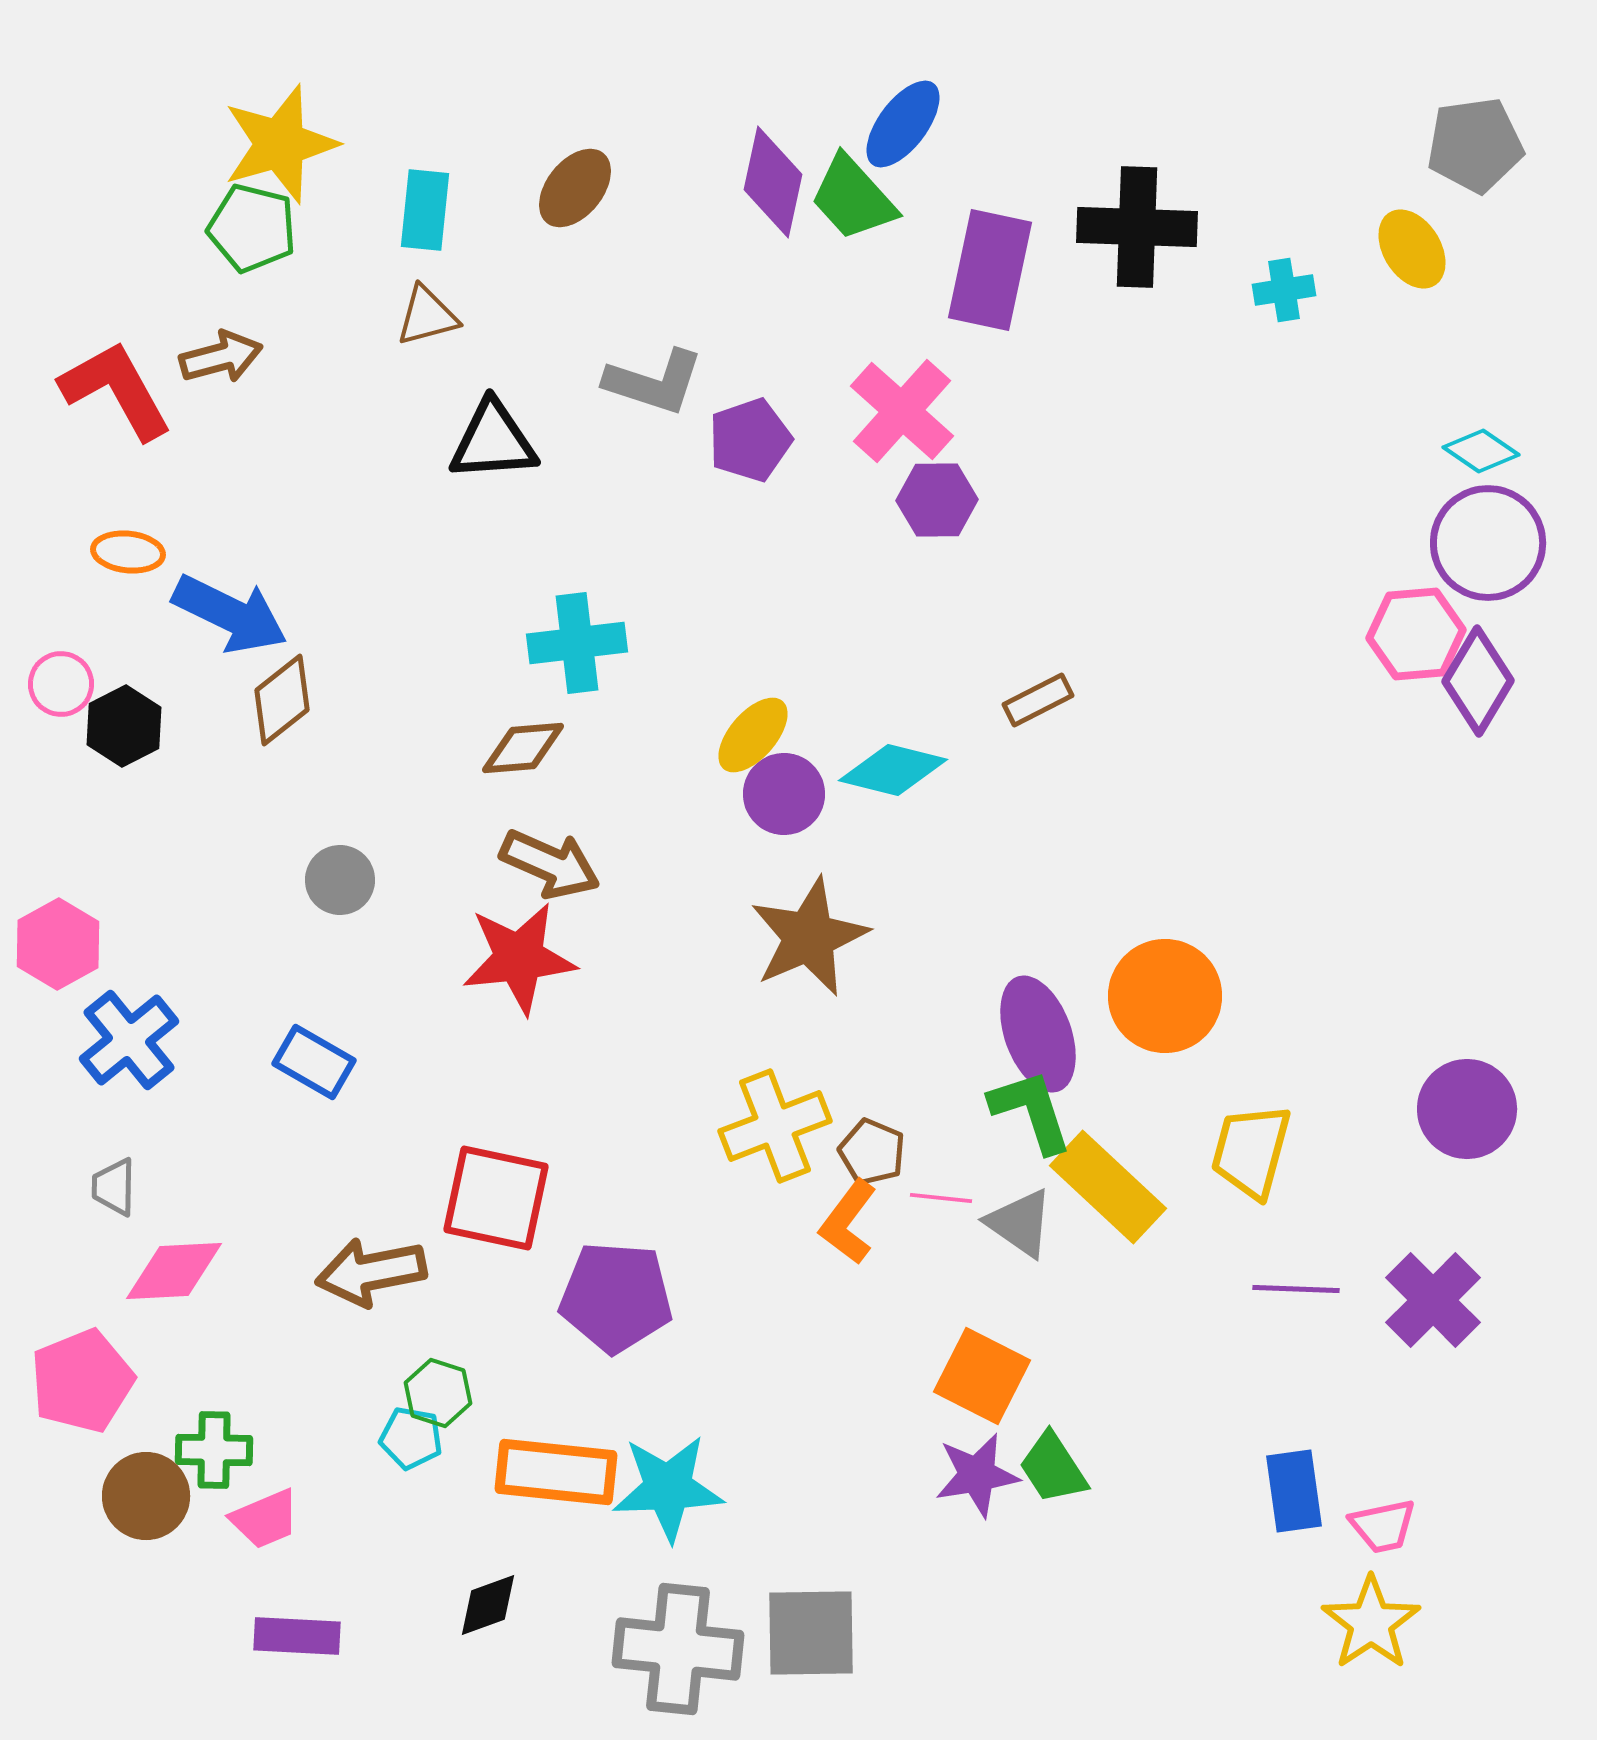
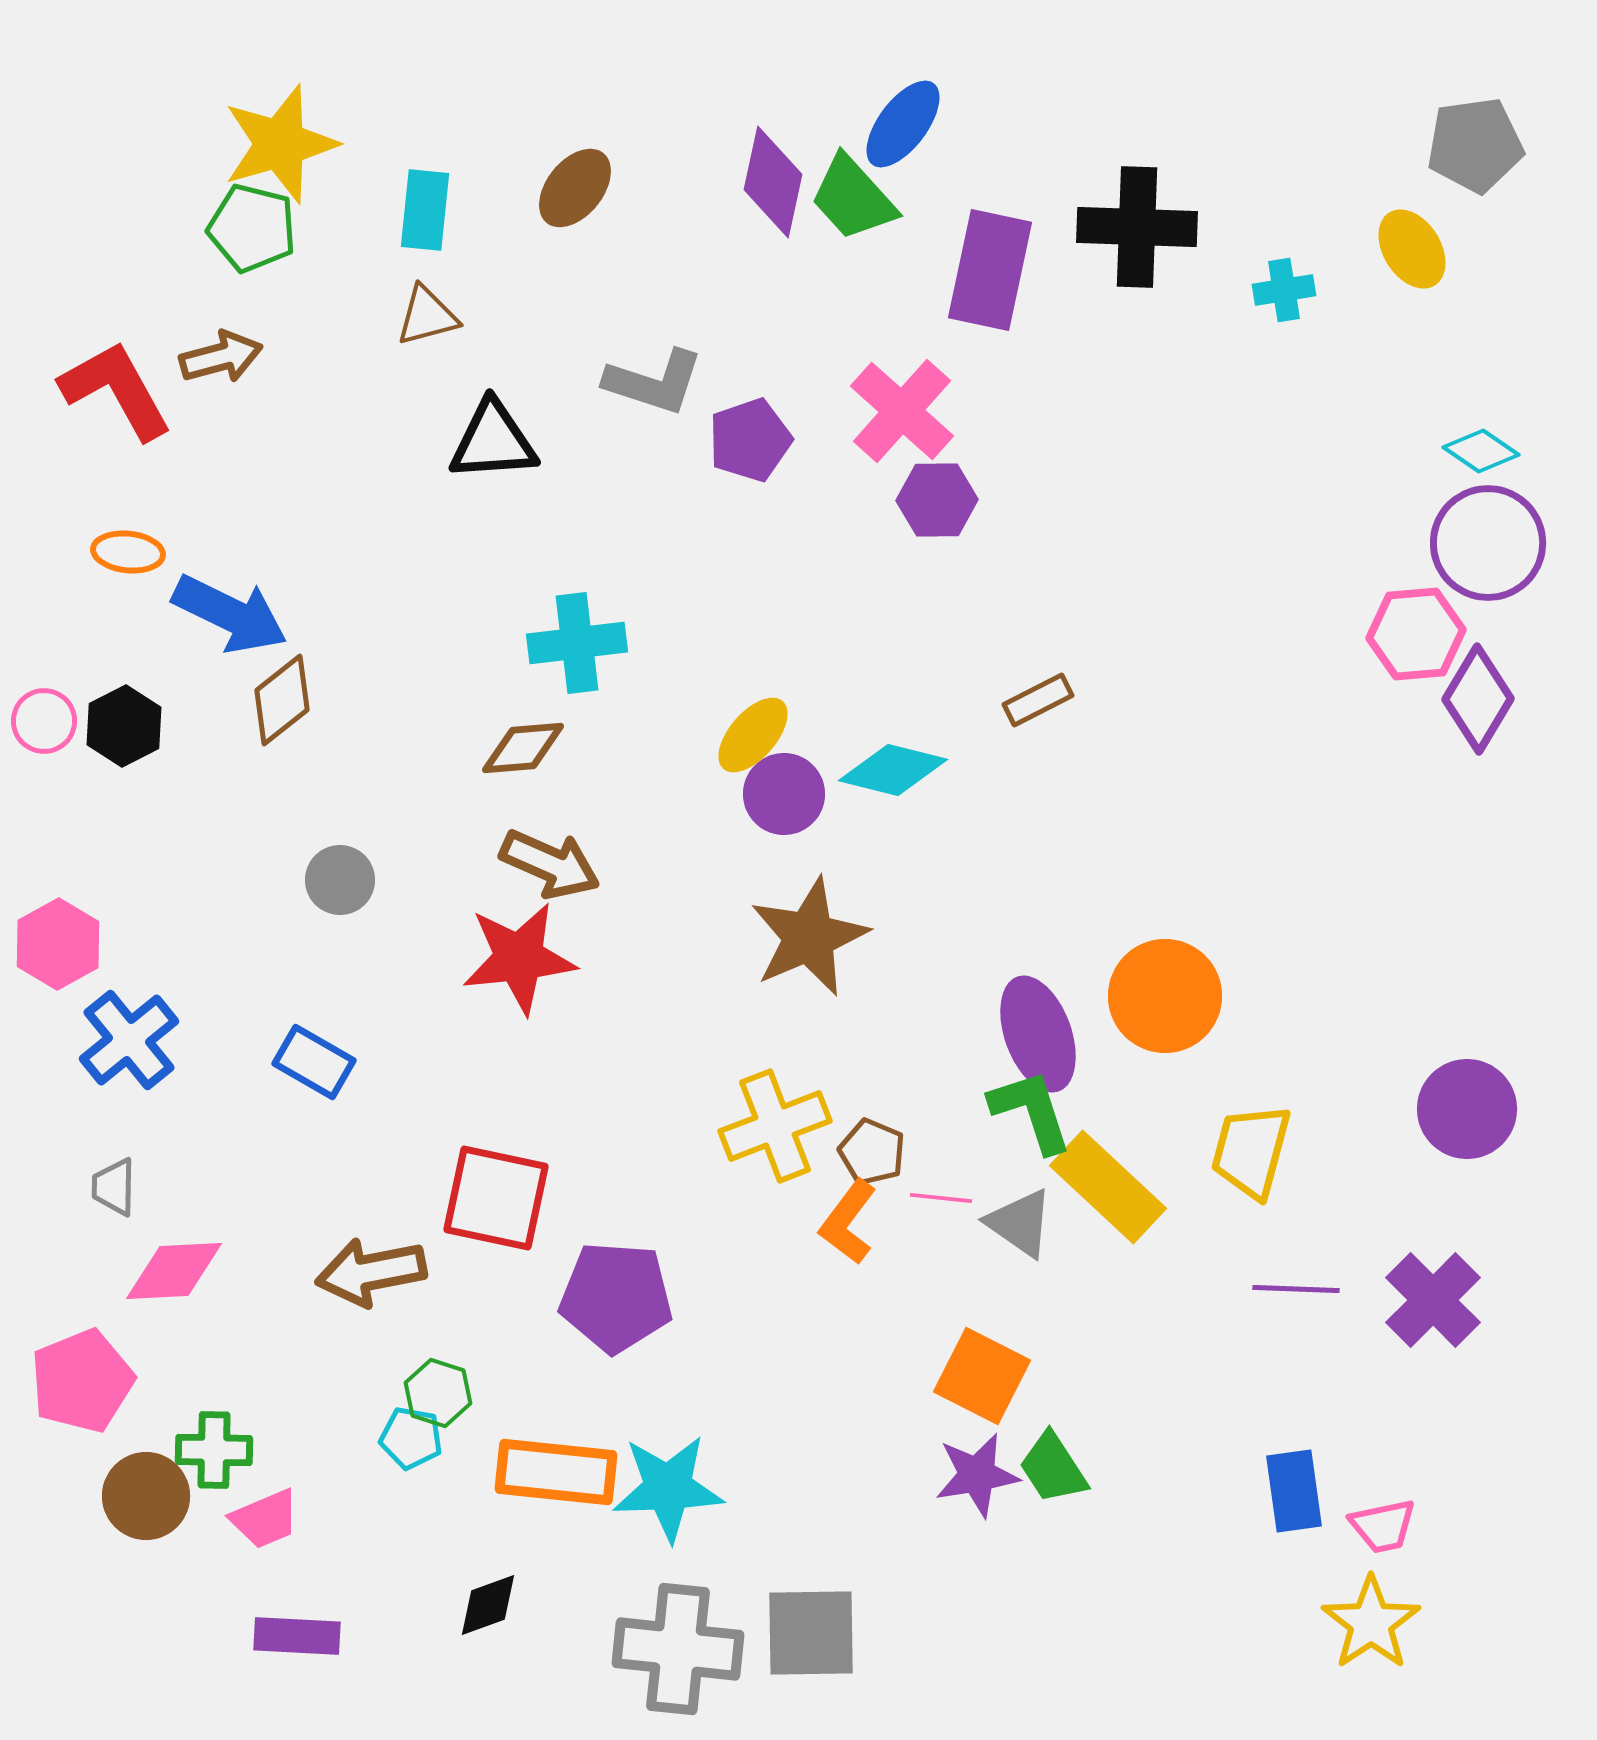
purple diamond at (1478, 681): moved 18 px down
pink circle at (61, 684): moved 17 px left, 37 px down
